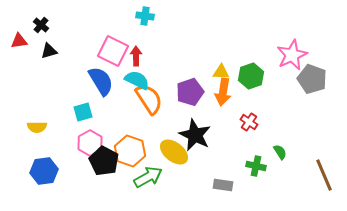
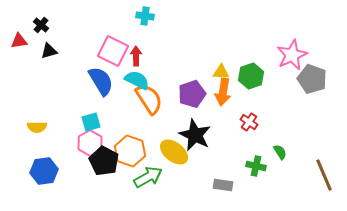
purple pentagon: moved 2 px right, 2 px down
cyan square: moved 8 px right, 10 px down
